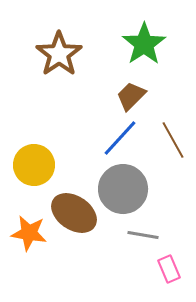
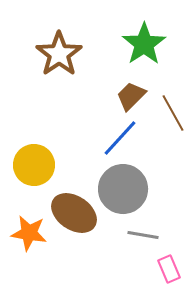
brown line: moved 27 px up
